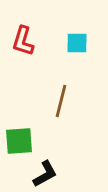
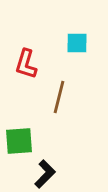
red L-shape: moved 3 px right, 23 px down
brown line: moved 2 px left, 4 px up
black L-shape: rotated 16 degrees counterclockwise
